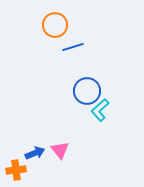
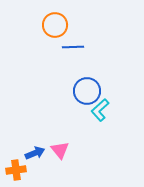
blue line: rotated 15 degrees clockwise
